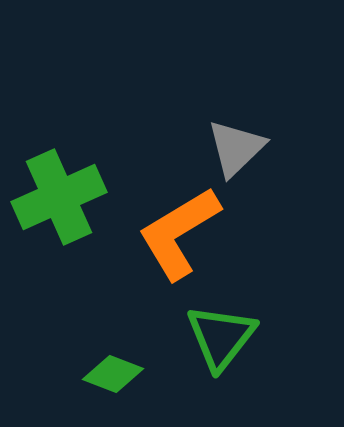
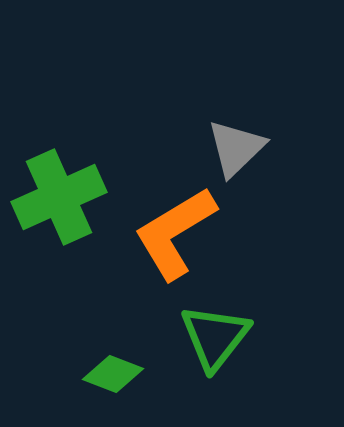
orange L-shape: moved 4 px left
green triangle: moved 6 px left
